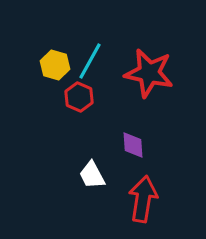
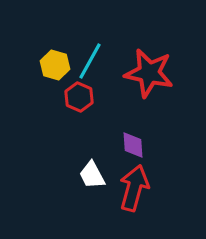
red arrow: moved 9 px left, 11 px up; rotated 6 degrees clockwise
